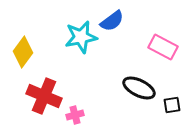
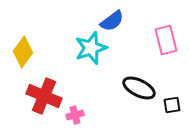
cyan star: moved 10 px right, 11 px down; rotated 8 degrees counterclockwise
pink rectangle: moved 3 px right, 7 px up; rotated 48 degrees clockwise
